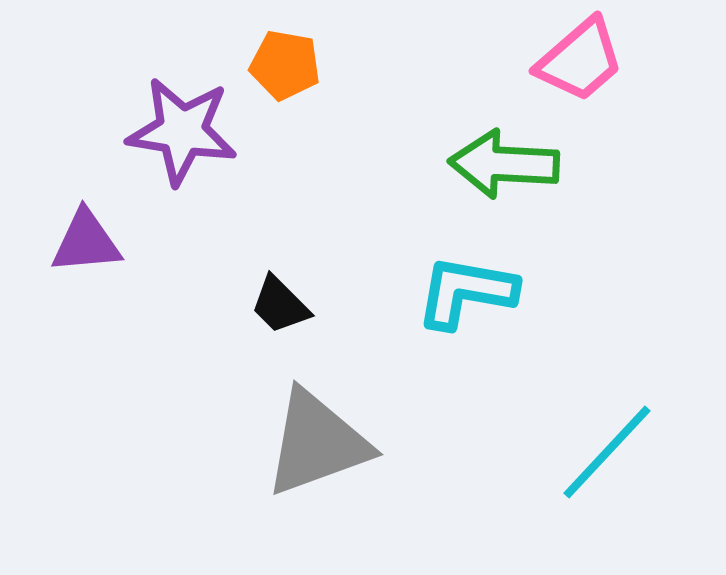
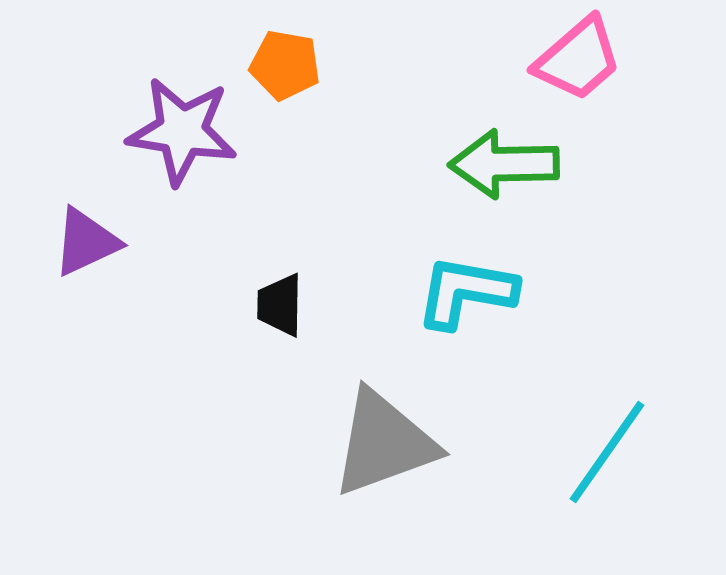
pink trapezoid: moved 2 px left, 1 px up
green arrow: rotated 4 degrees counterclockwise
purple triangle: rotated 20 degrees counterclockwise
black trapezoid: rotated 46 degrees clockwise
gray triangle: moved 67 px right
cyan line: rotated 8 degrees counterclockwise
